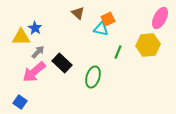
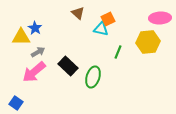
pink ellipse: rotated 60 degrees clockwise
yellow hexagon: moved 3 px up
gray arrow: rotated 16 degrees clockwise
black rectangle: moved 6 px right, 3 px down
blue square: moved 4 px left, 1 px down
